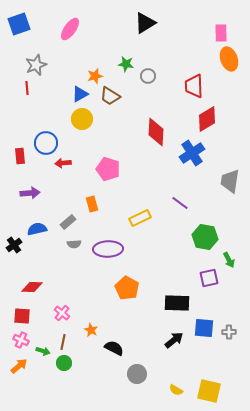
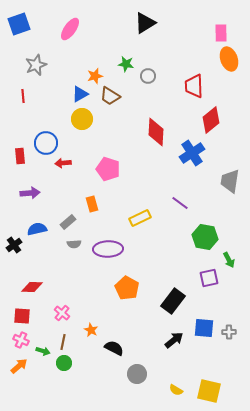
red line at (27, 88): moved 4 px left, 8 px down
red diamond at (207, 119): moved 4 px right, 1 px down; rotated 8 degrees counterclockwise
black rectangle at (177, 303): moved 4 px left, 2 px up; rotated 55 degrees counterclockwise
